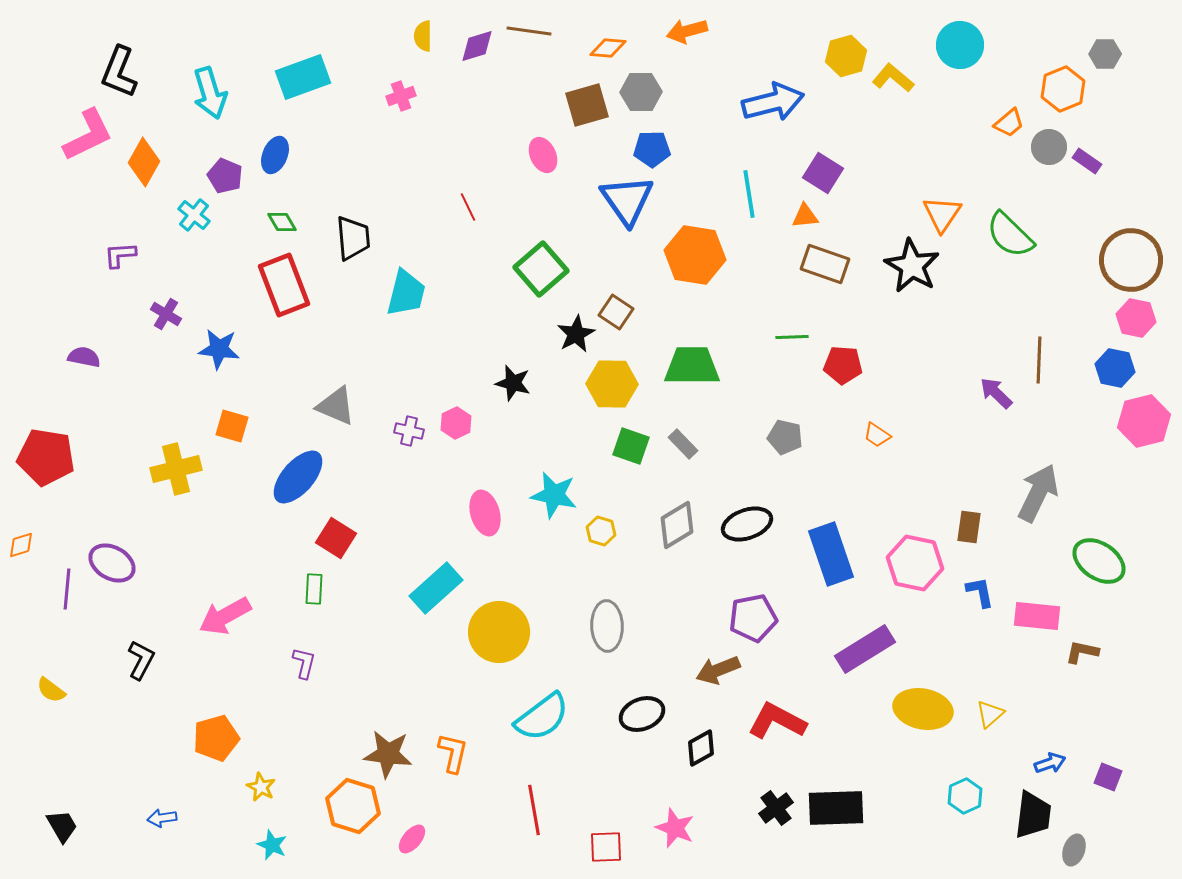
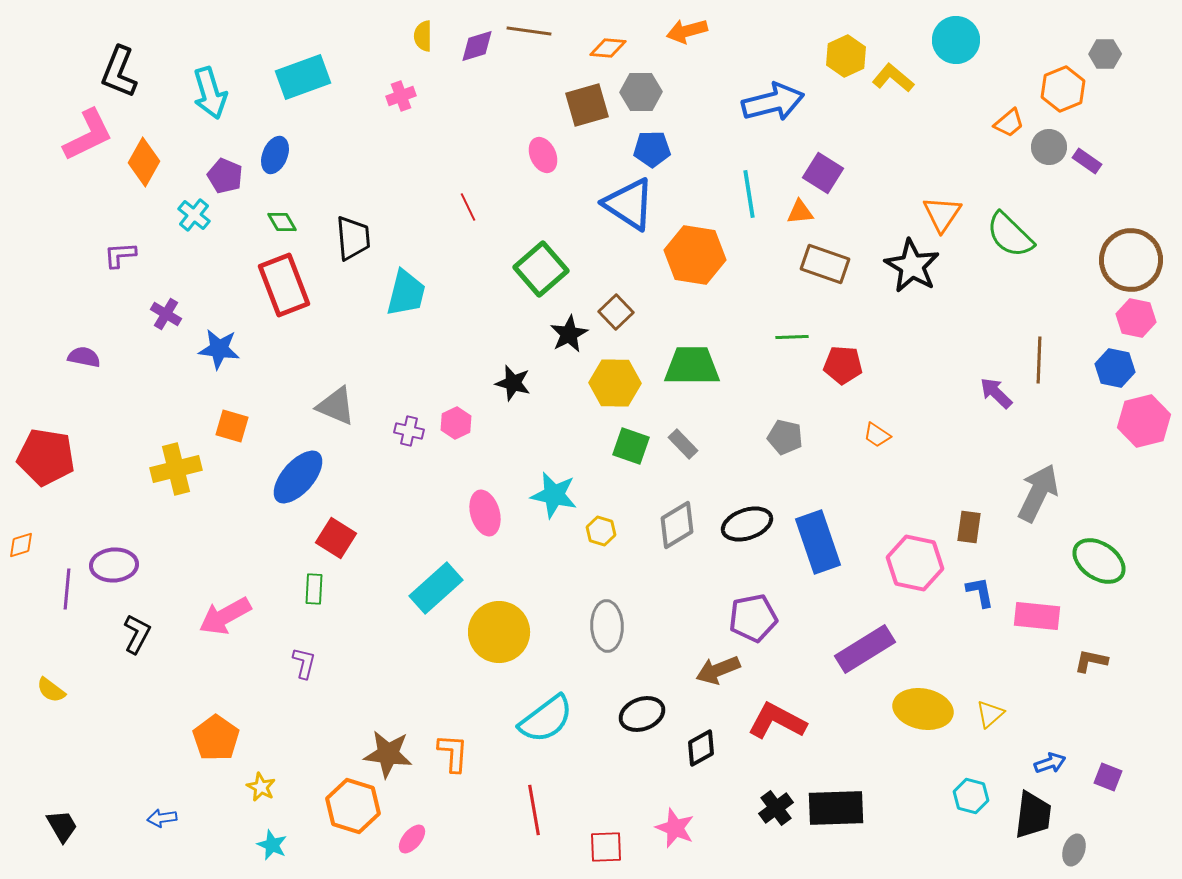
cyan circle at (960, 45): moved 4 px left, 5 px up
yellow hexagon at (846, 56): rotated 9 degrees counterclockwise
blue triangle at (627, 200): moved 2 px right, 4 px down; rotated 22 degrees counterclockwise
orange triangle at (805, 216): moved 5 px left, 4 px up
brown square at (616, 312): rotated 12 degrees clockwise
black star at (576, 334): moved 7 px left
yellow hexagon at (612, 384): moved 3 px right, 1 px up
blue rectangle at (831, 554): moved 13 px left, 12 px up
purple ellipse at (112, 563): moved 2 px right, 2 px down; rotated 33 degrees counterclockwise
brown L-shape at (1082, 652): moved 9 px right, 9 px down
black L-shape at (141, 660): moved 4 px left, 26 px up
cyan semicircle at (542, 717): moved 4 px right, 2 px down
orange pentagon at (216, 738): rotated 21 degrees counterclockwise
orange L-shape at (453, 753): rotated 9 degrees counterclockwise
cyan hexagon at (965, 796): moved 6 px right; rotated 20 degrees counterclockwise
